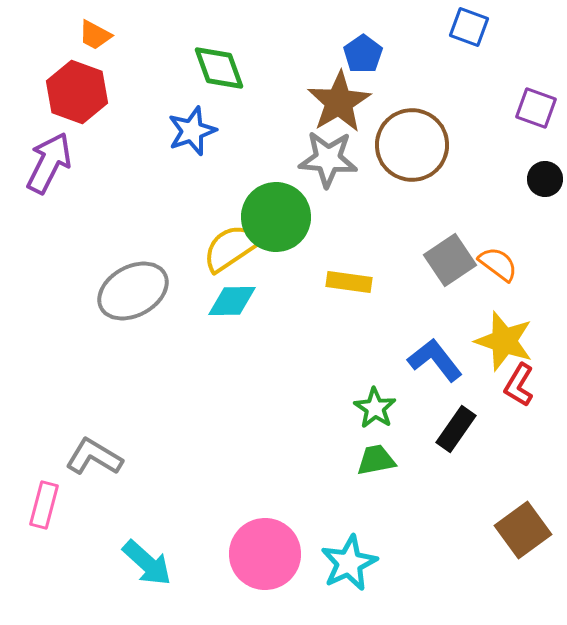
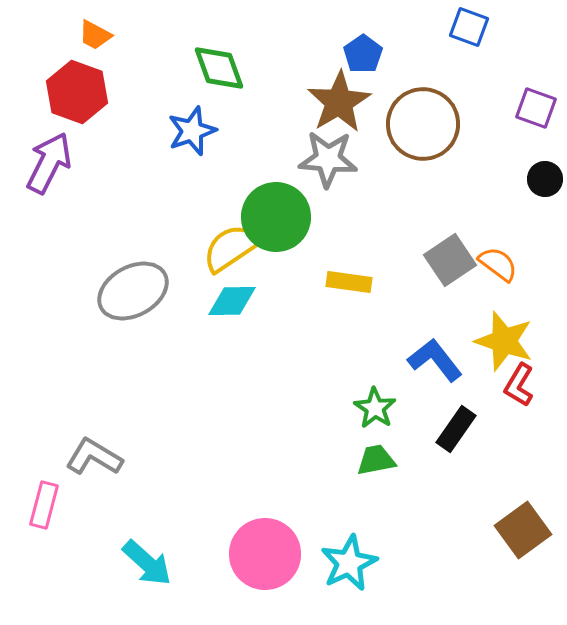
brown circle: moved 11 px right, 21 px up
